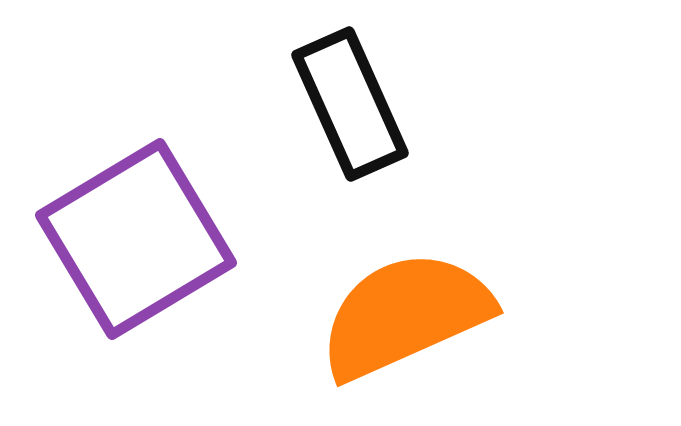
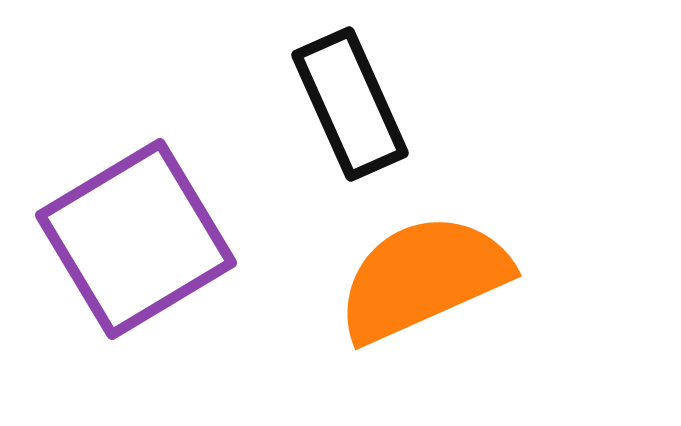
orange semicircle: moved 18 px right, 37 px up
